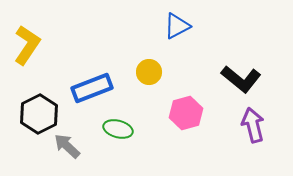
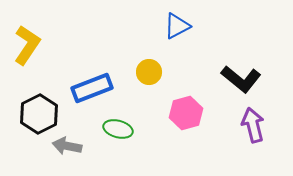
gray arrow: rotated 32 degrees counterclockwise
